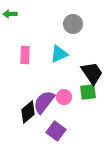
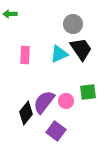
black trapezoid: moved 11 px left, 24 px up
pink circle: moved 2 px right, 4 px down
black diamond: moved 2 px left, 1 px down; rotated 10 degrees counterclockwise
